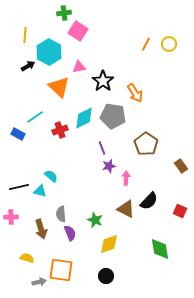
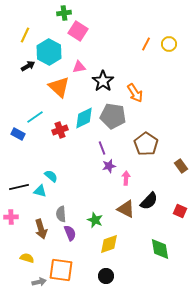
yellow line: rotated 21 degrees clockwise
